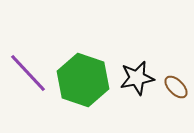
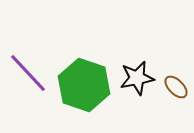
green hexagon: moved 1 px right, 5 px down
